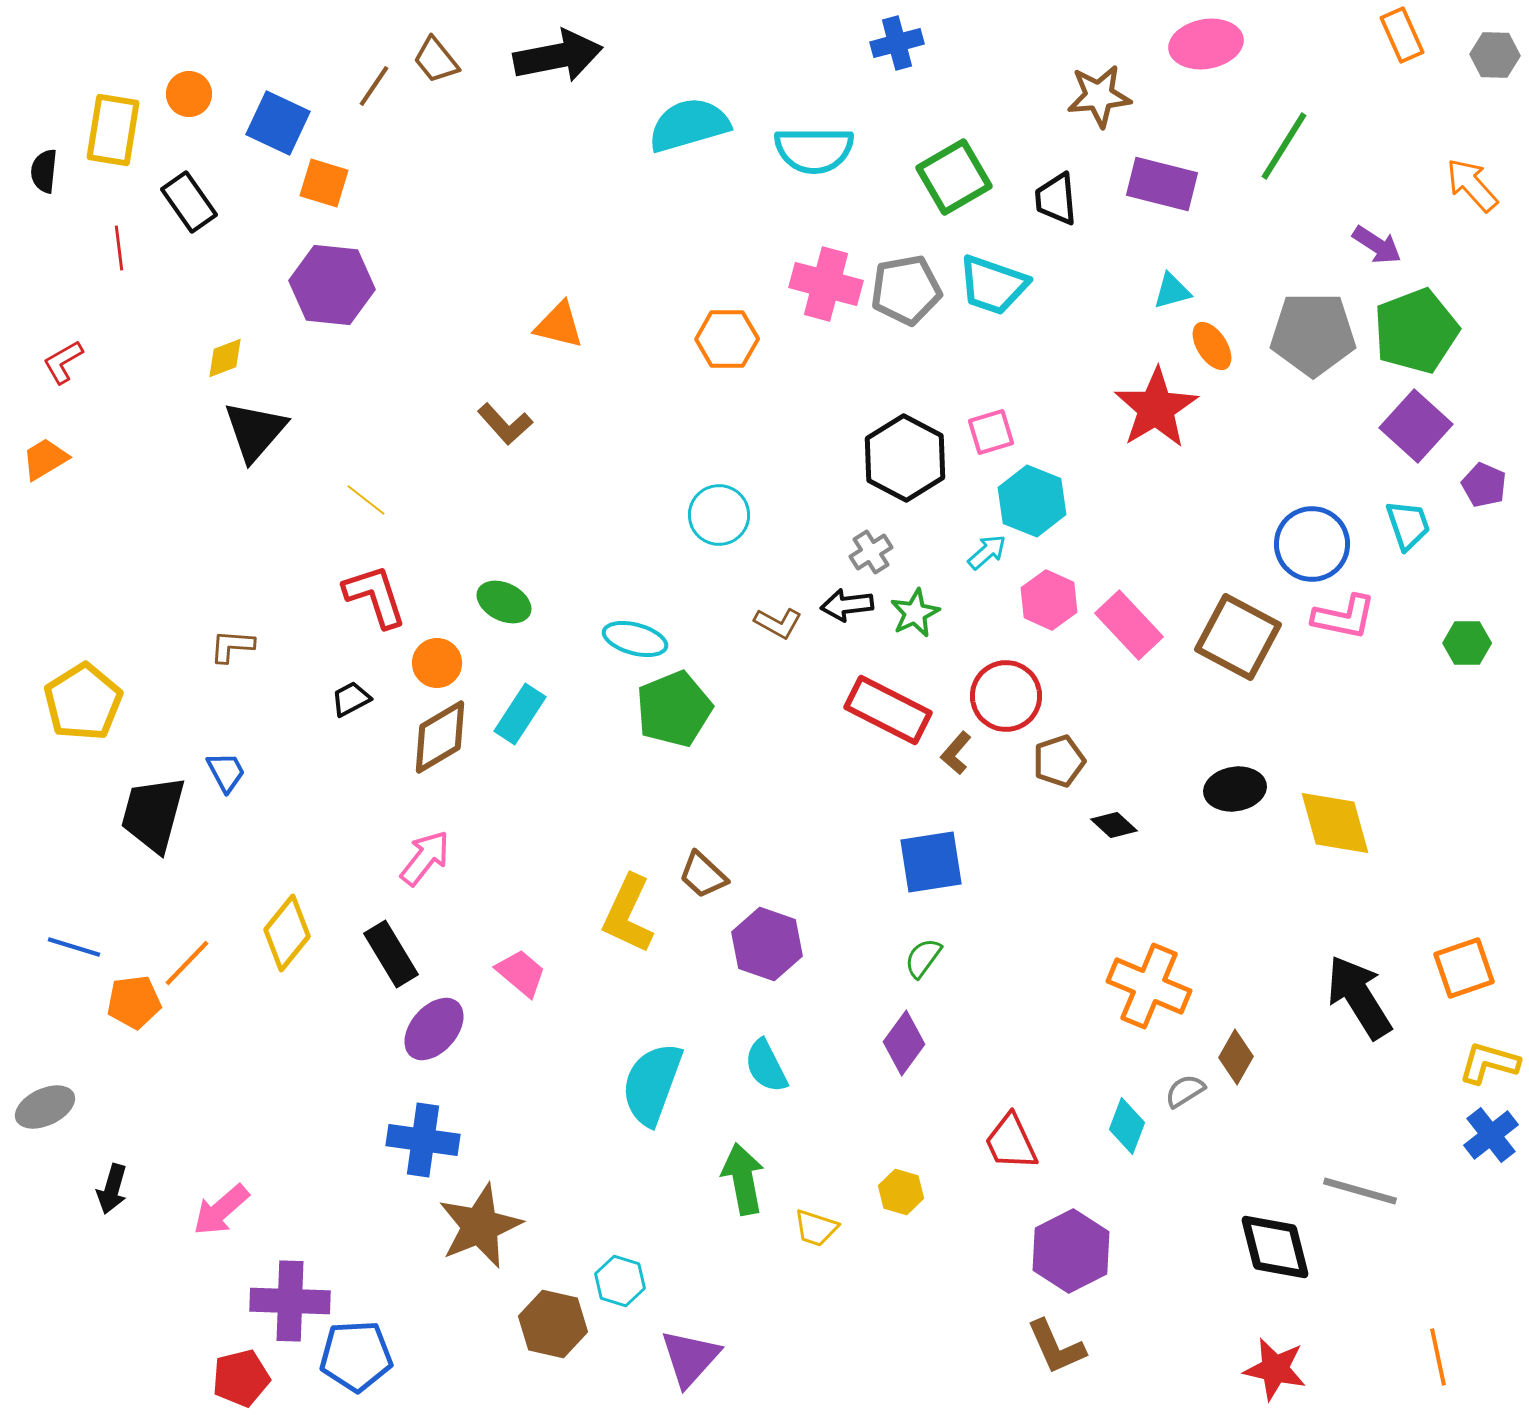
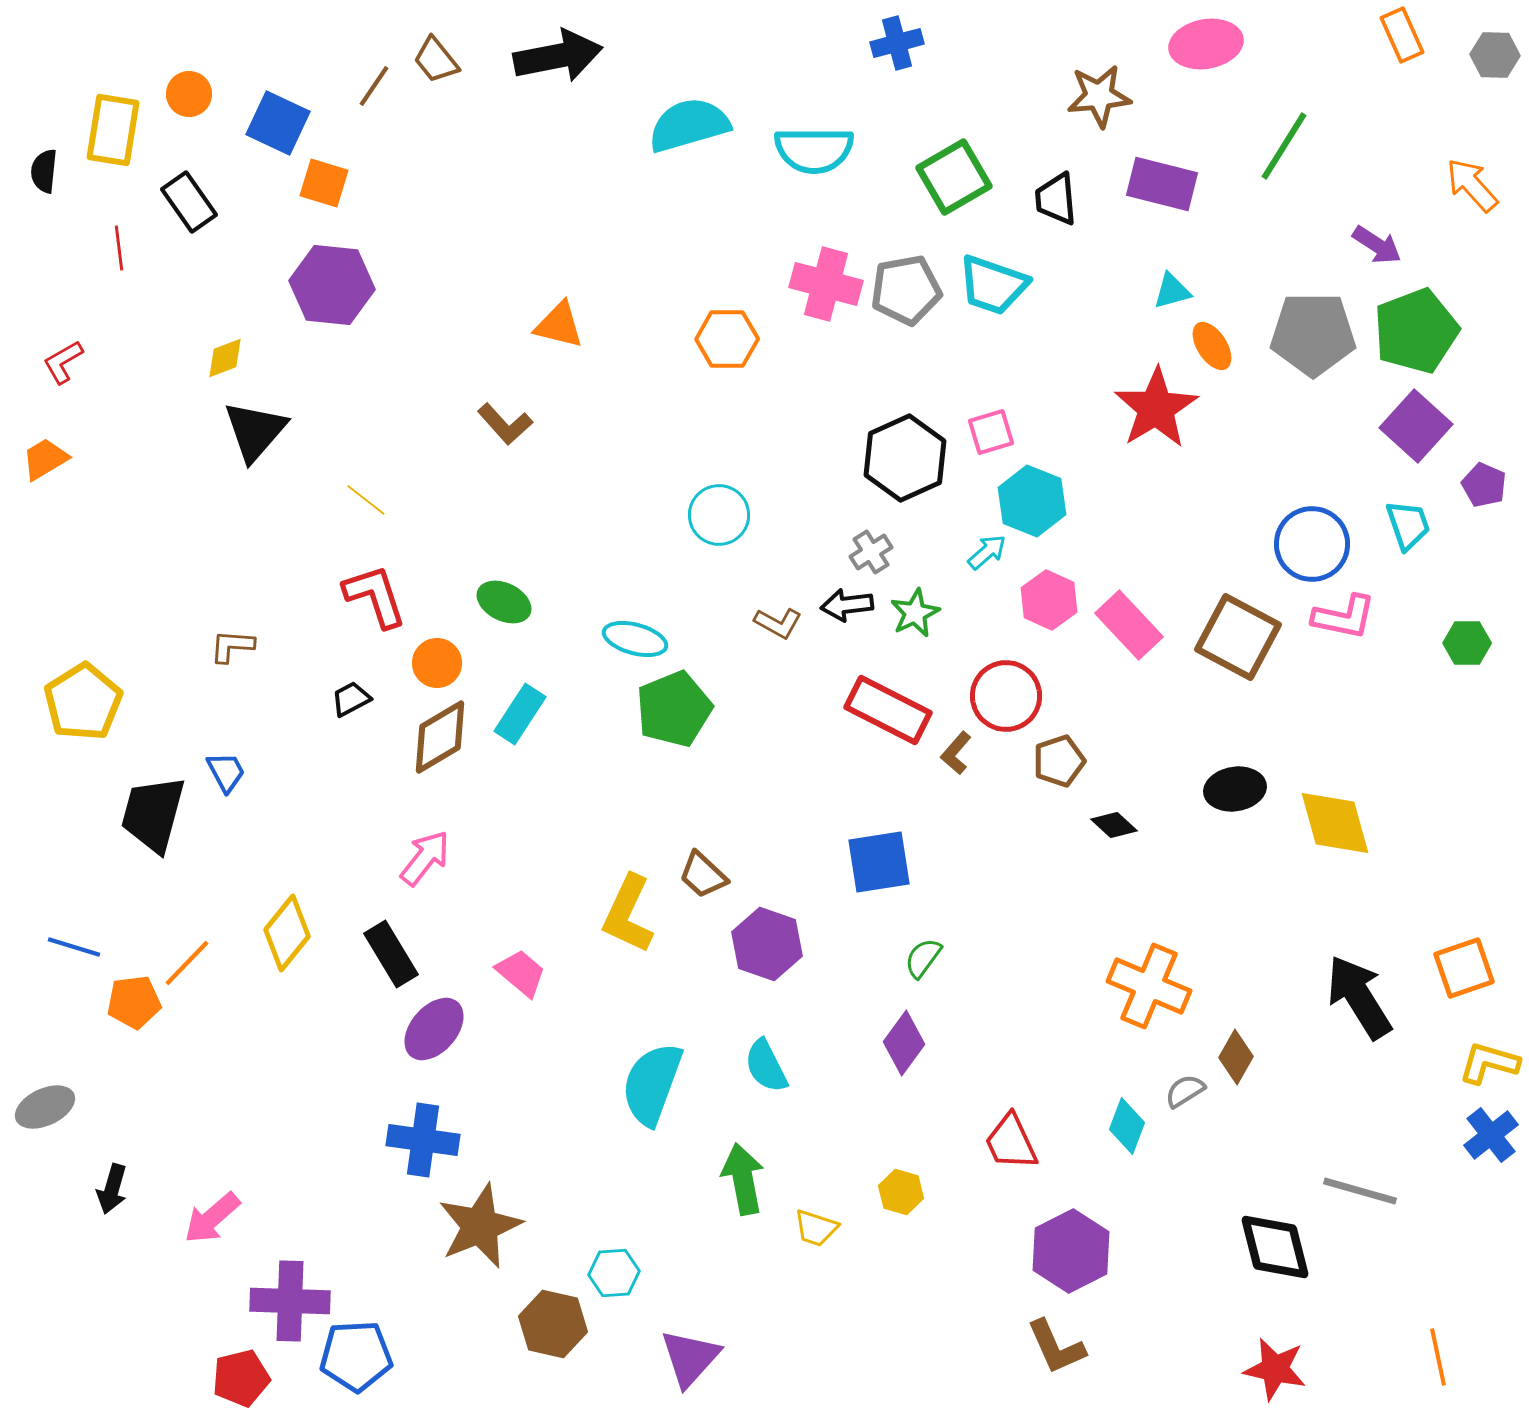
black hexagon at (905, 458): rotated 8 degrees clockwise
blue square at (931, 862): moved 52 px left
pink arrow at (221, 1210): moved 9 px left, 8 px down
cyan hexagon at (620, 1281): moved 6 px left, 8 px up; rotated 21 degrees counterclockwise
